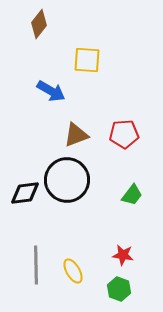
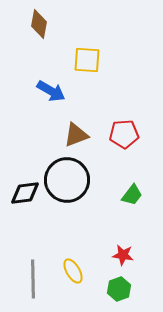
brown diamond: rotated 28 degrees counterclockwise
gray line: moved 3 px left, 14 px down
green hexagon: rotated 20 degrees clockwise
